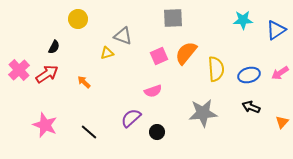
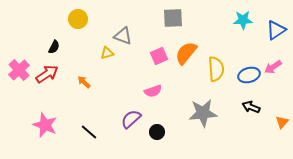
pink arrow: moved 7 px left, 6 px up
purple semicircle: moved 1 px down
